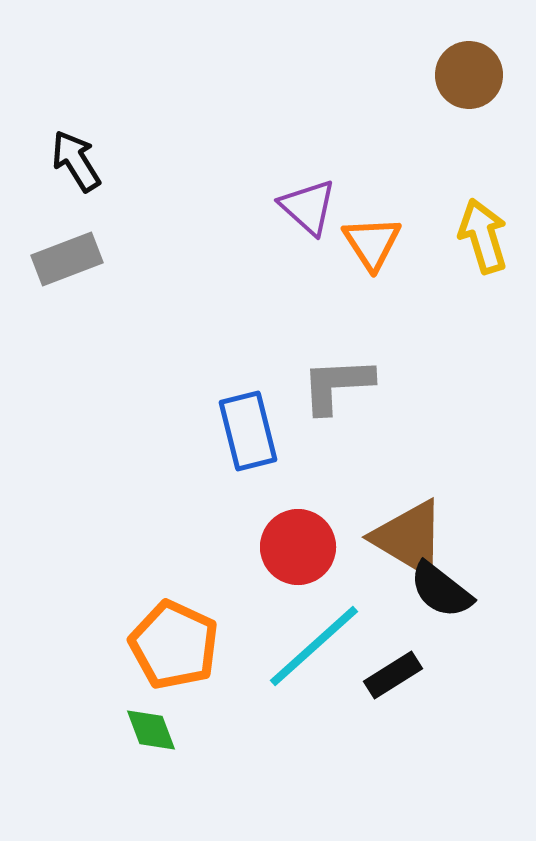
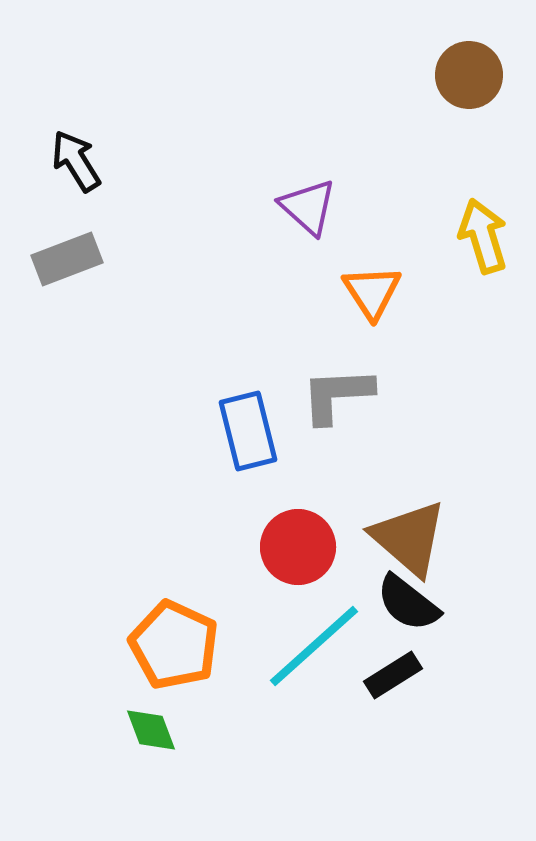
orange triangle: moved 49 px down
gray L-shape: moved 10 px down
brown triangle: rotated 10 degrees clockwise
black semicircle: moved 33 px left, 13 px down
